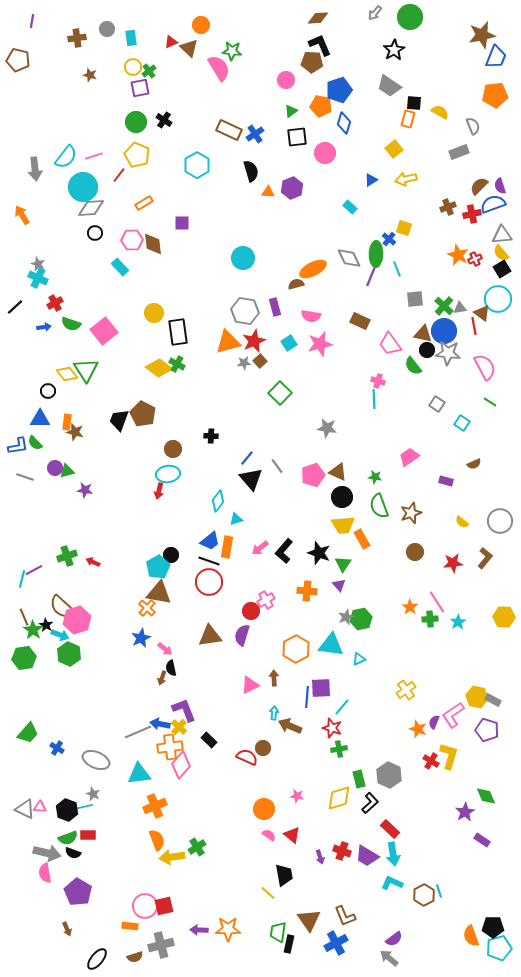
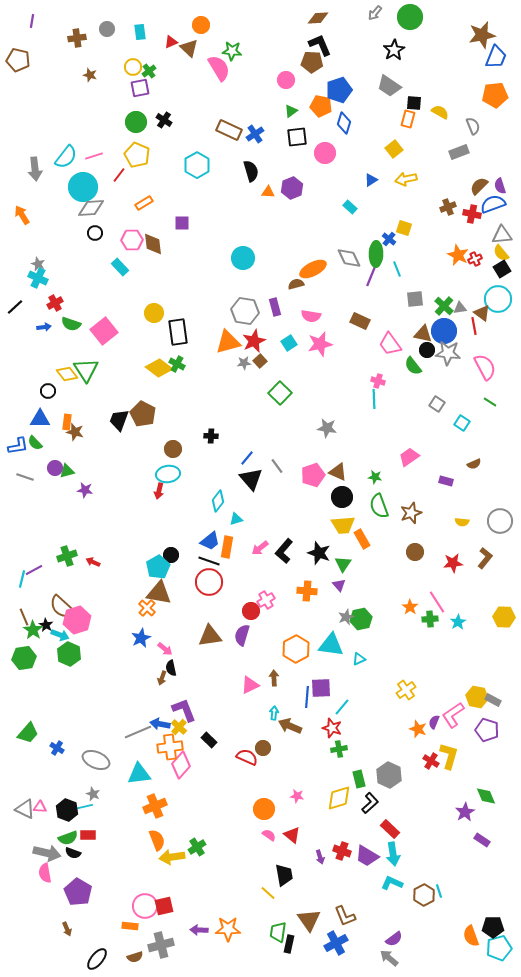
cyan rectangle at (131, 38): moved 9 px right, 6 px up
red cross at (472, 214): rotated 24 degrees clockwise
yellow semicircle at (462, 522): rotated 32 degrees counterclockwise
